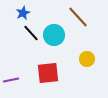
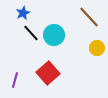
brown line: moved 11 px right
yellow circle: moved 10 px right, 11 px up
red square: rotated 35 degrees counterclockwise
purple line: moved 4 px right; rotated 63 degrees counterclockwise
